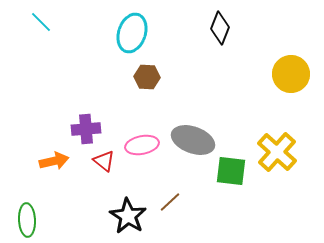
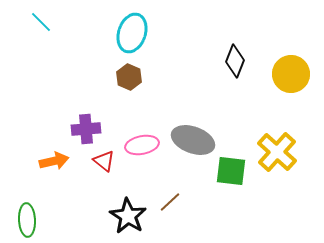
black diamond: moved 15 px right, 33 px down
brown hexagon: moved 18 px left; rotated 20 degrees clockwise
